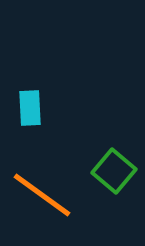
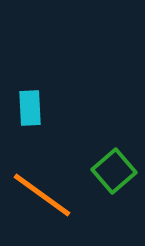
green square: rotated 9 degrees clockwise
